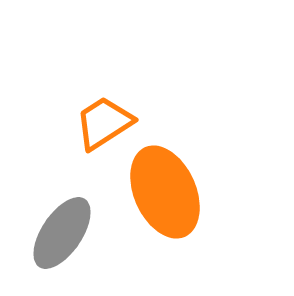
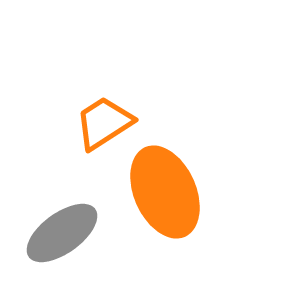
gray ellipse: rotated 20 degrees clockwise
